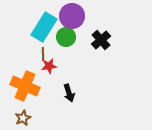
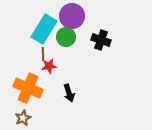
cyan rectangle: moved 2 px down
black cross: rotated 30 degrees counterclockwise
orange cross: moved 3 px right, 2 px down
